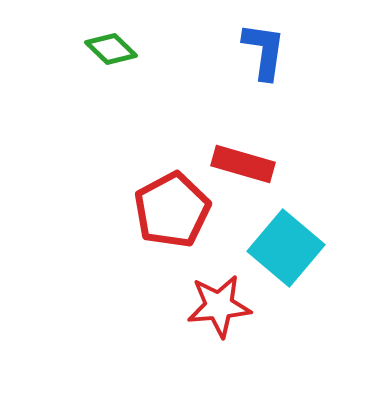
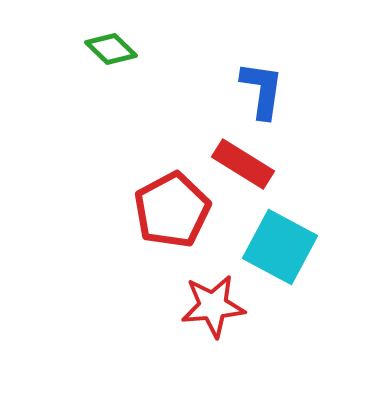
blue L-shape: moved 2 px left, 39 px down
red rectangle: rotated 16 degrees clockwise
cyan square: moved 6 px left, 1 px up; rotated 12 degrees counterclockwise
red star: moved 6 px left
